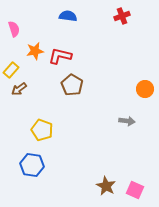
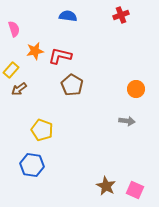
red cross: moved 1 px left, 1 px up
orange circle: moved 9 px left
